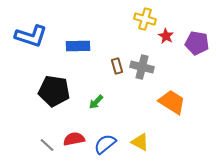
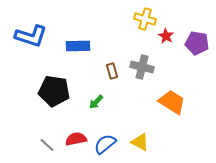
brown rectangle: moved 5 px left, 5 px down
red semicircle: moved 2 px right
